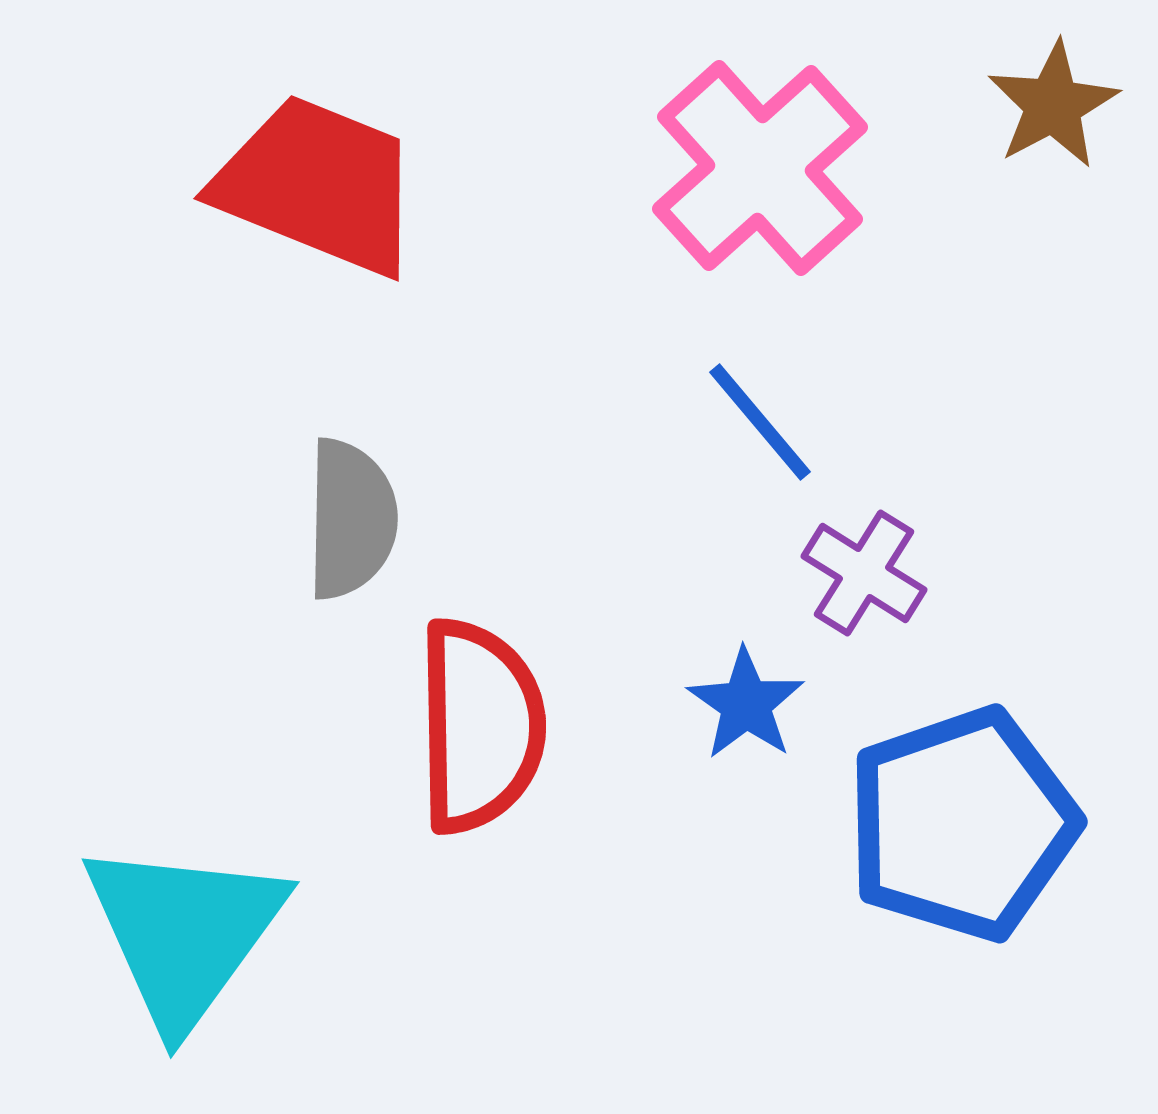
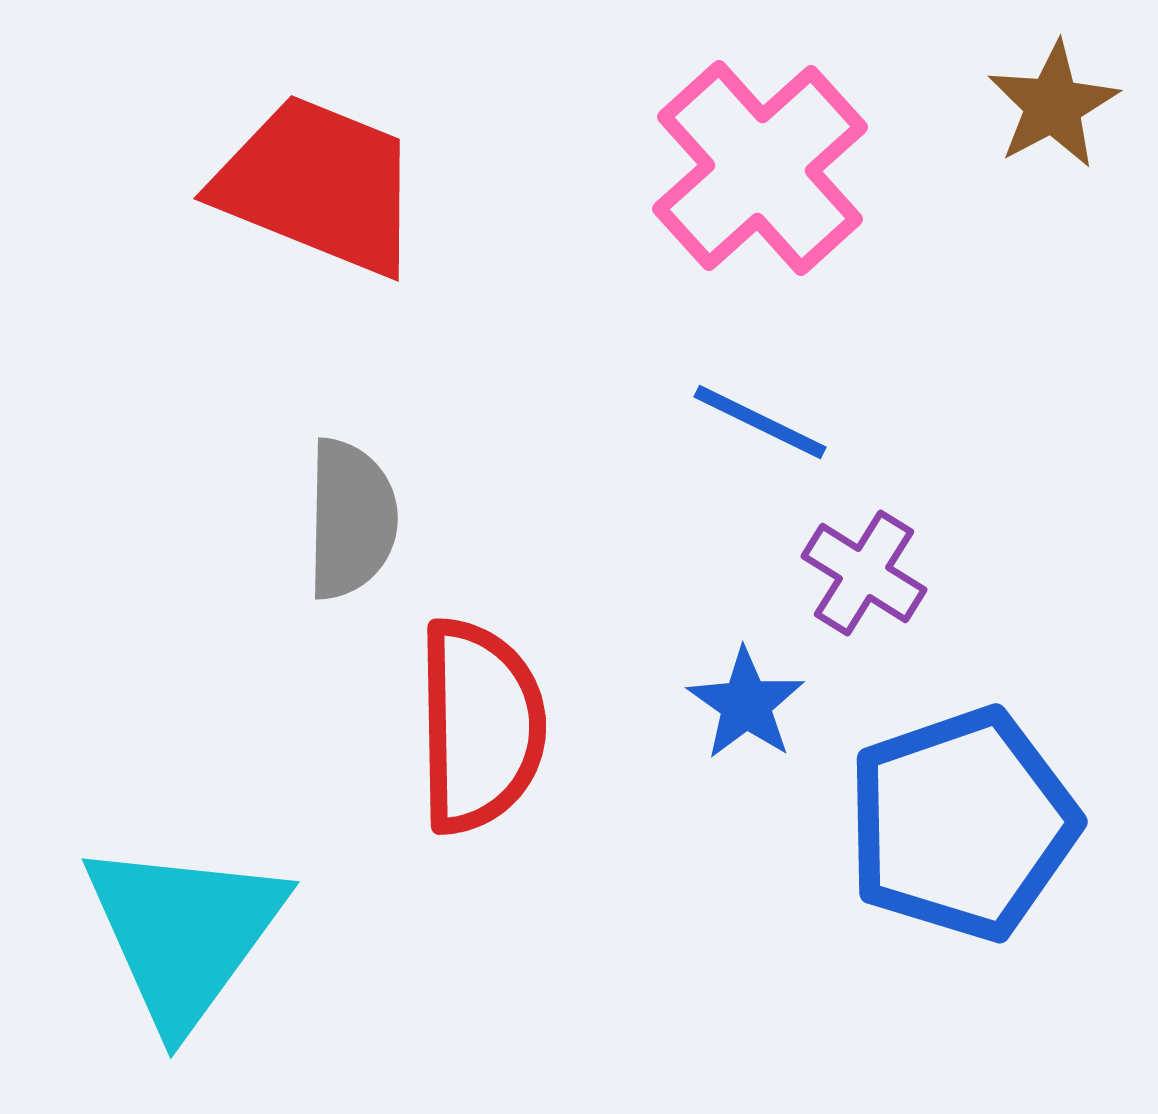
blue line: rotated 24 degrees counterclockwise
